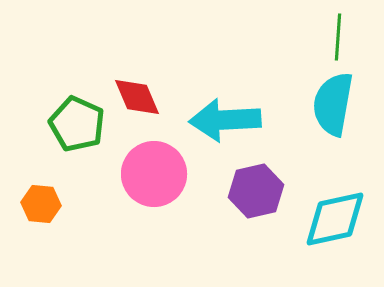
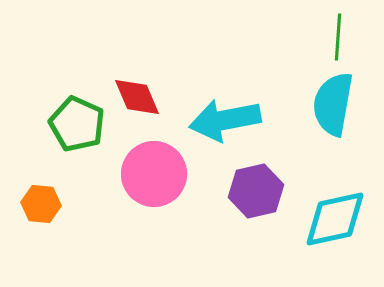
cyan arrow: rotated 8 degrees counterclockwise
